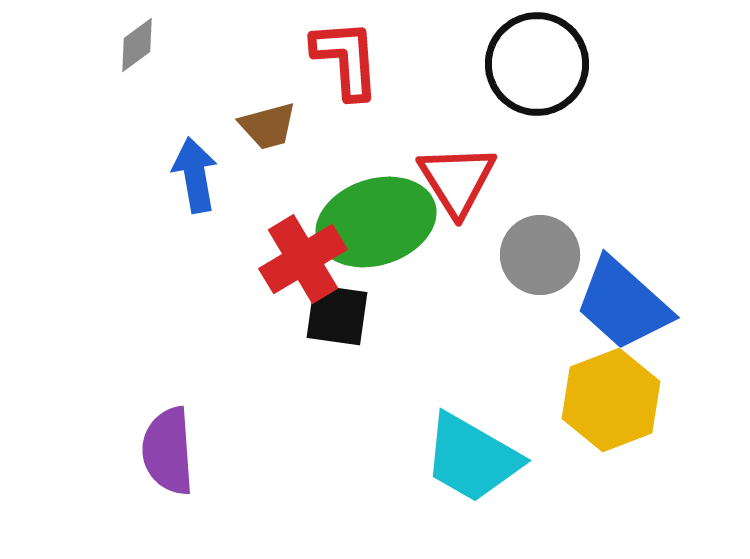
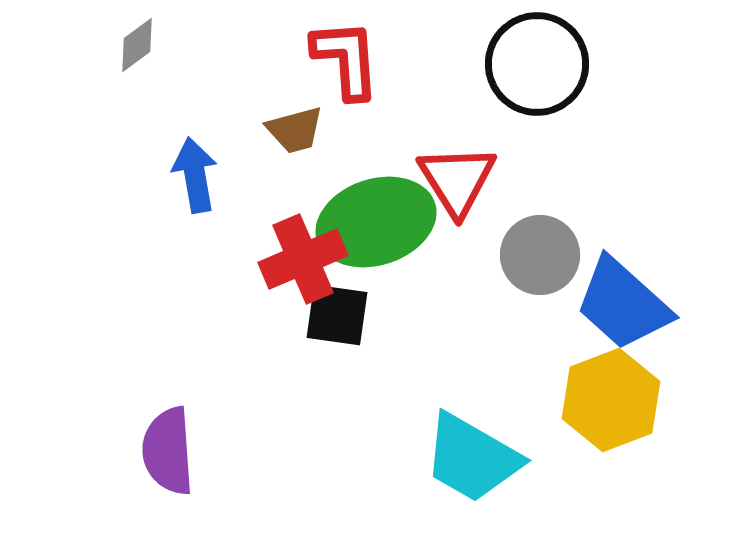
brown trapezoid: moved 27 px right, 4 px down
red cross: rotated 8 degrees clockwise
